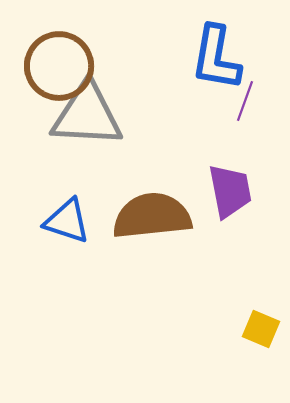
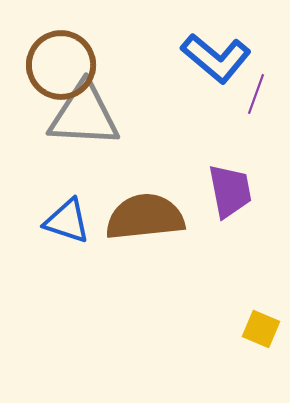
blue L-shape: rotated 60 degrees counterclockwise
brown circle: moved 2 px right, 1 px up
purple line: moved 11 px right, 7 px up
gray triangle: moved 3 px left
brown semicircle: moved 7 px left, 1 px down
